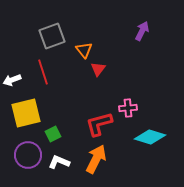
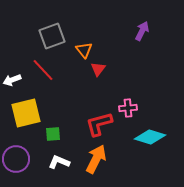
red line: moved 2 px up; rotated 25 degrees counterclockwise
green square: rotated 21 degrees clockwise
purple circle: moved 12 px left, 4 px down
